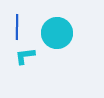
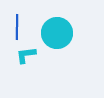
cyan L-shape: moved 1 px right, 1 px up
